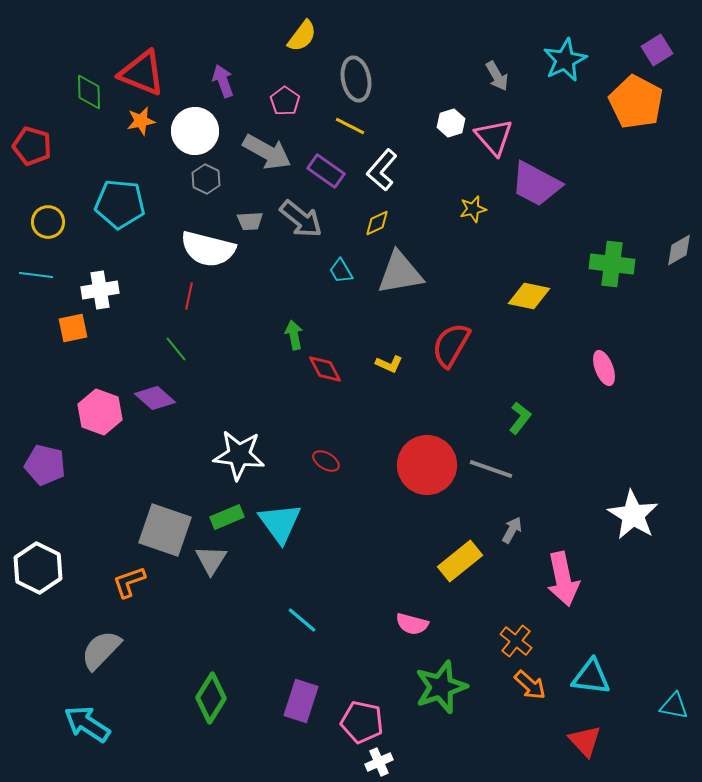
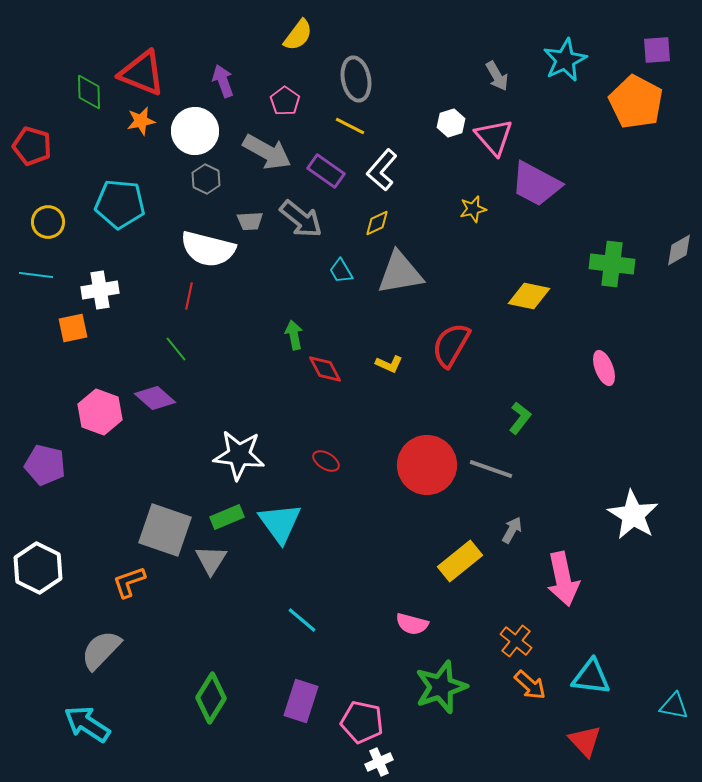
yellow semicircle at (302, 36): moved 4 px left, 1 px up
purple square at (657, 50): rotated 28 degrees clockwise
